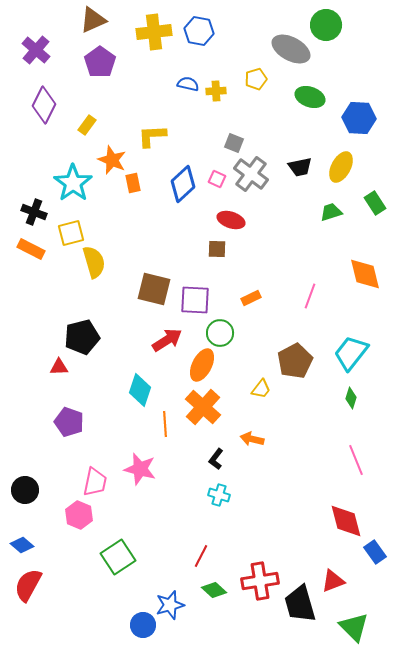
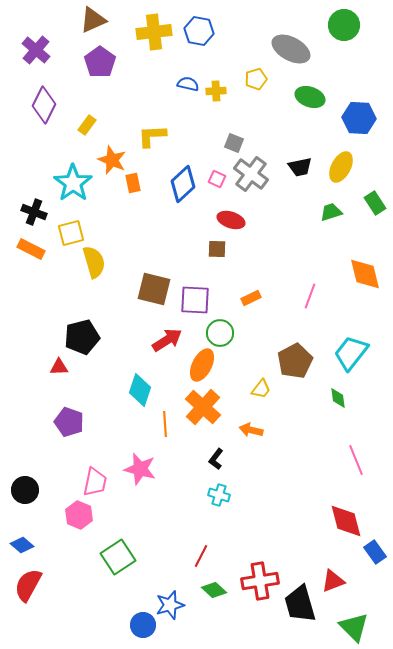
green circle at (326, 25): moved 18 px right
green diamond at (351, 398): moved 13 px left; rotated 25 degrees counterclockwise
orange arrow at (252, 439): moved 1 px left, 9 px up
